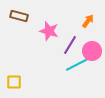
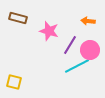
brown rectangle: moved 1 px left, 2 px down
orange arrow: rotated 120 degrees counterclockwise
pink circle: moved 2 px left, 1 px up
cyan line: moved 1 px left, 2 px down
yellow square: rotated 14 degrees clockwise
